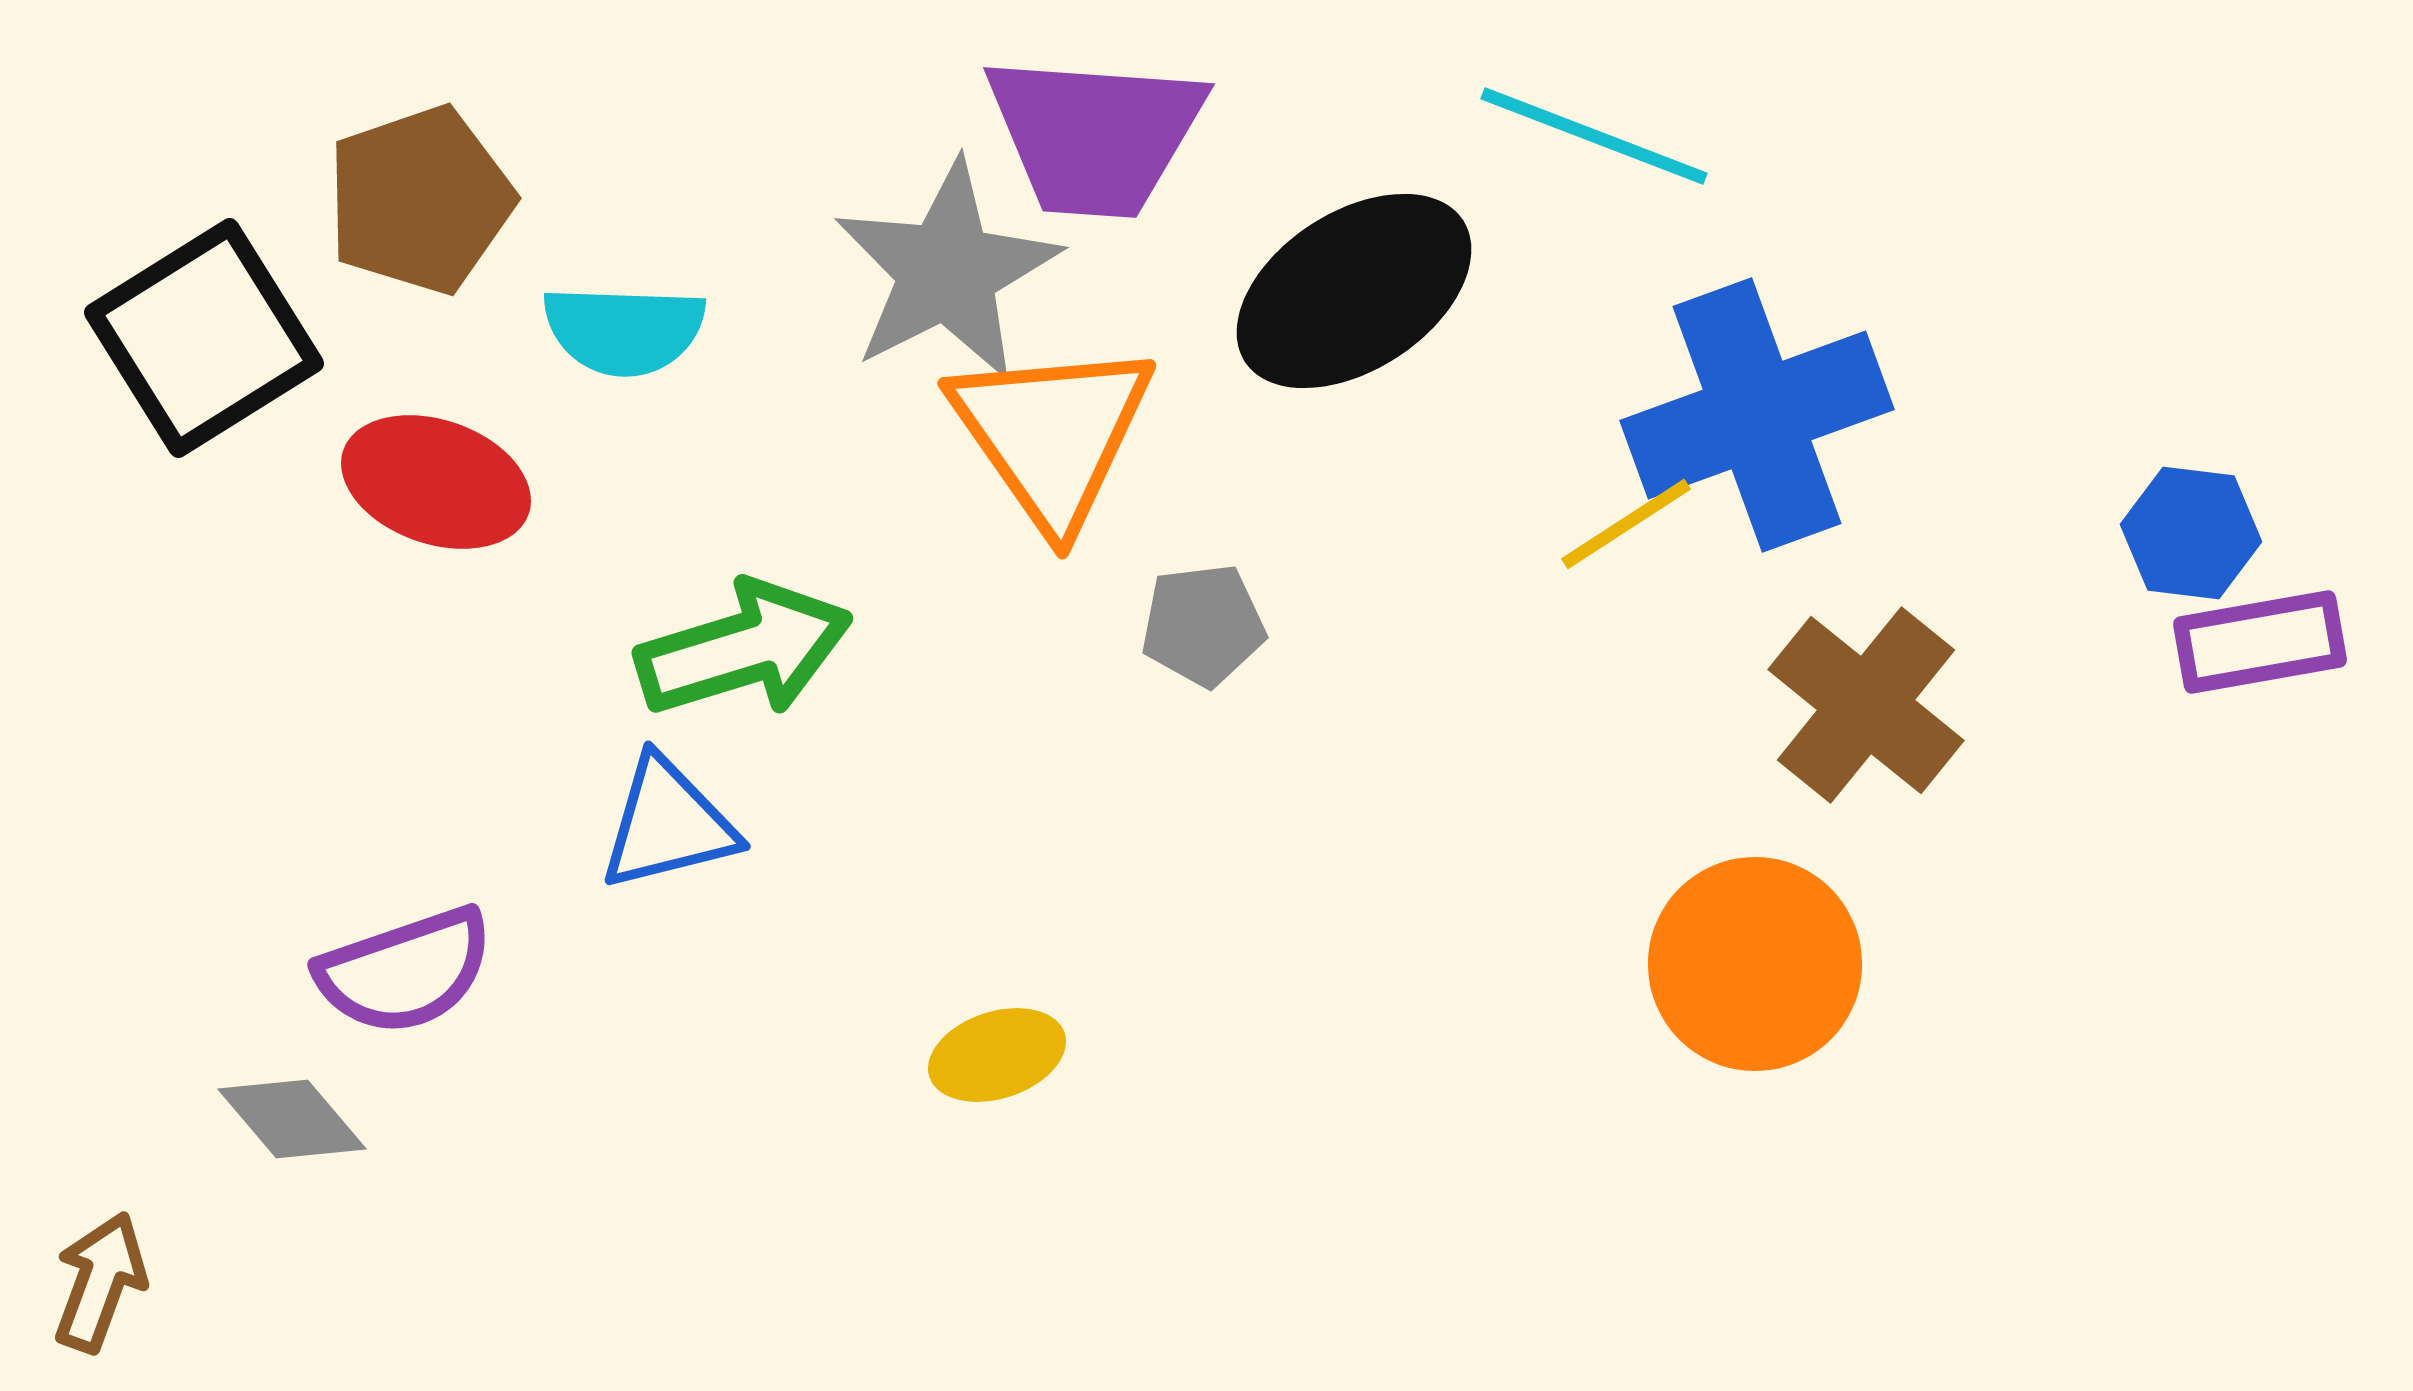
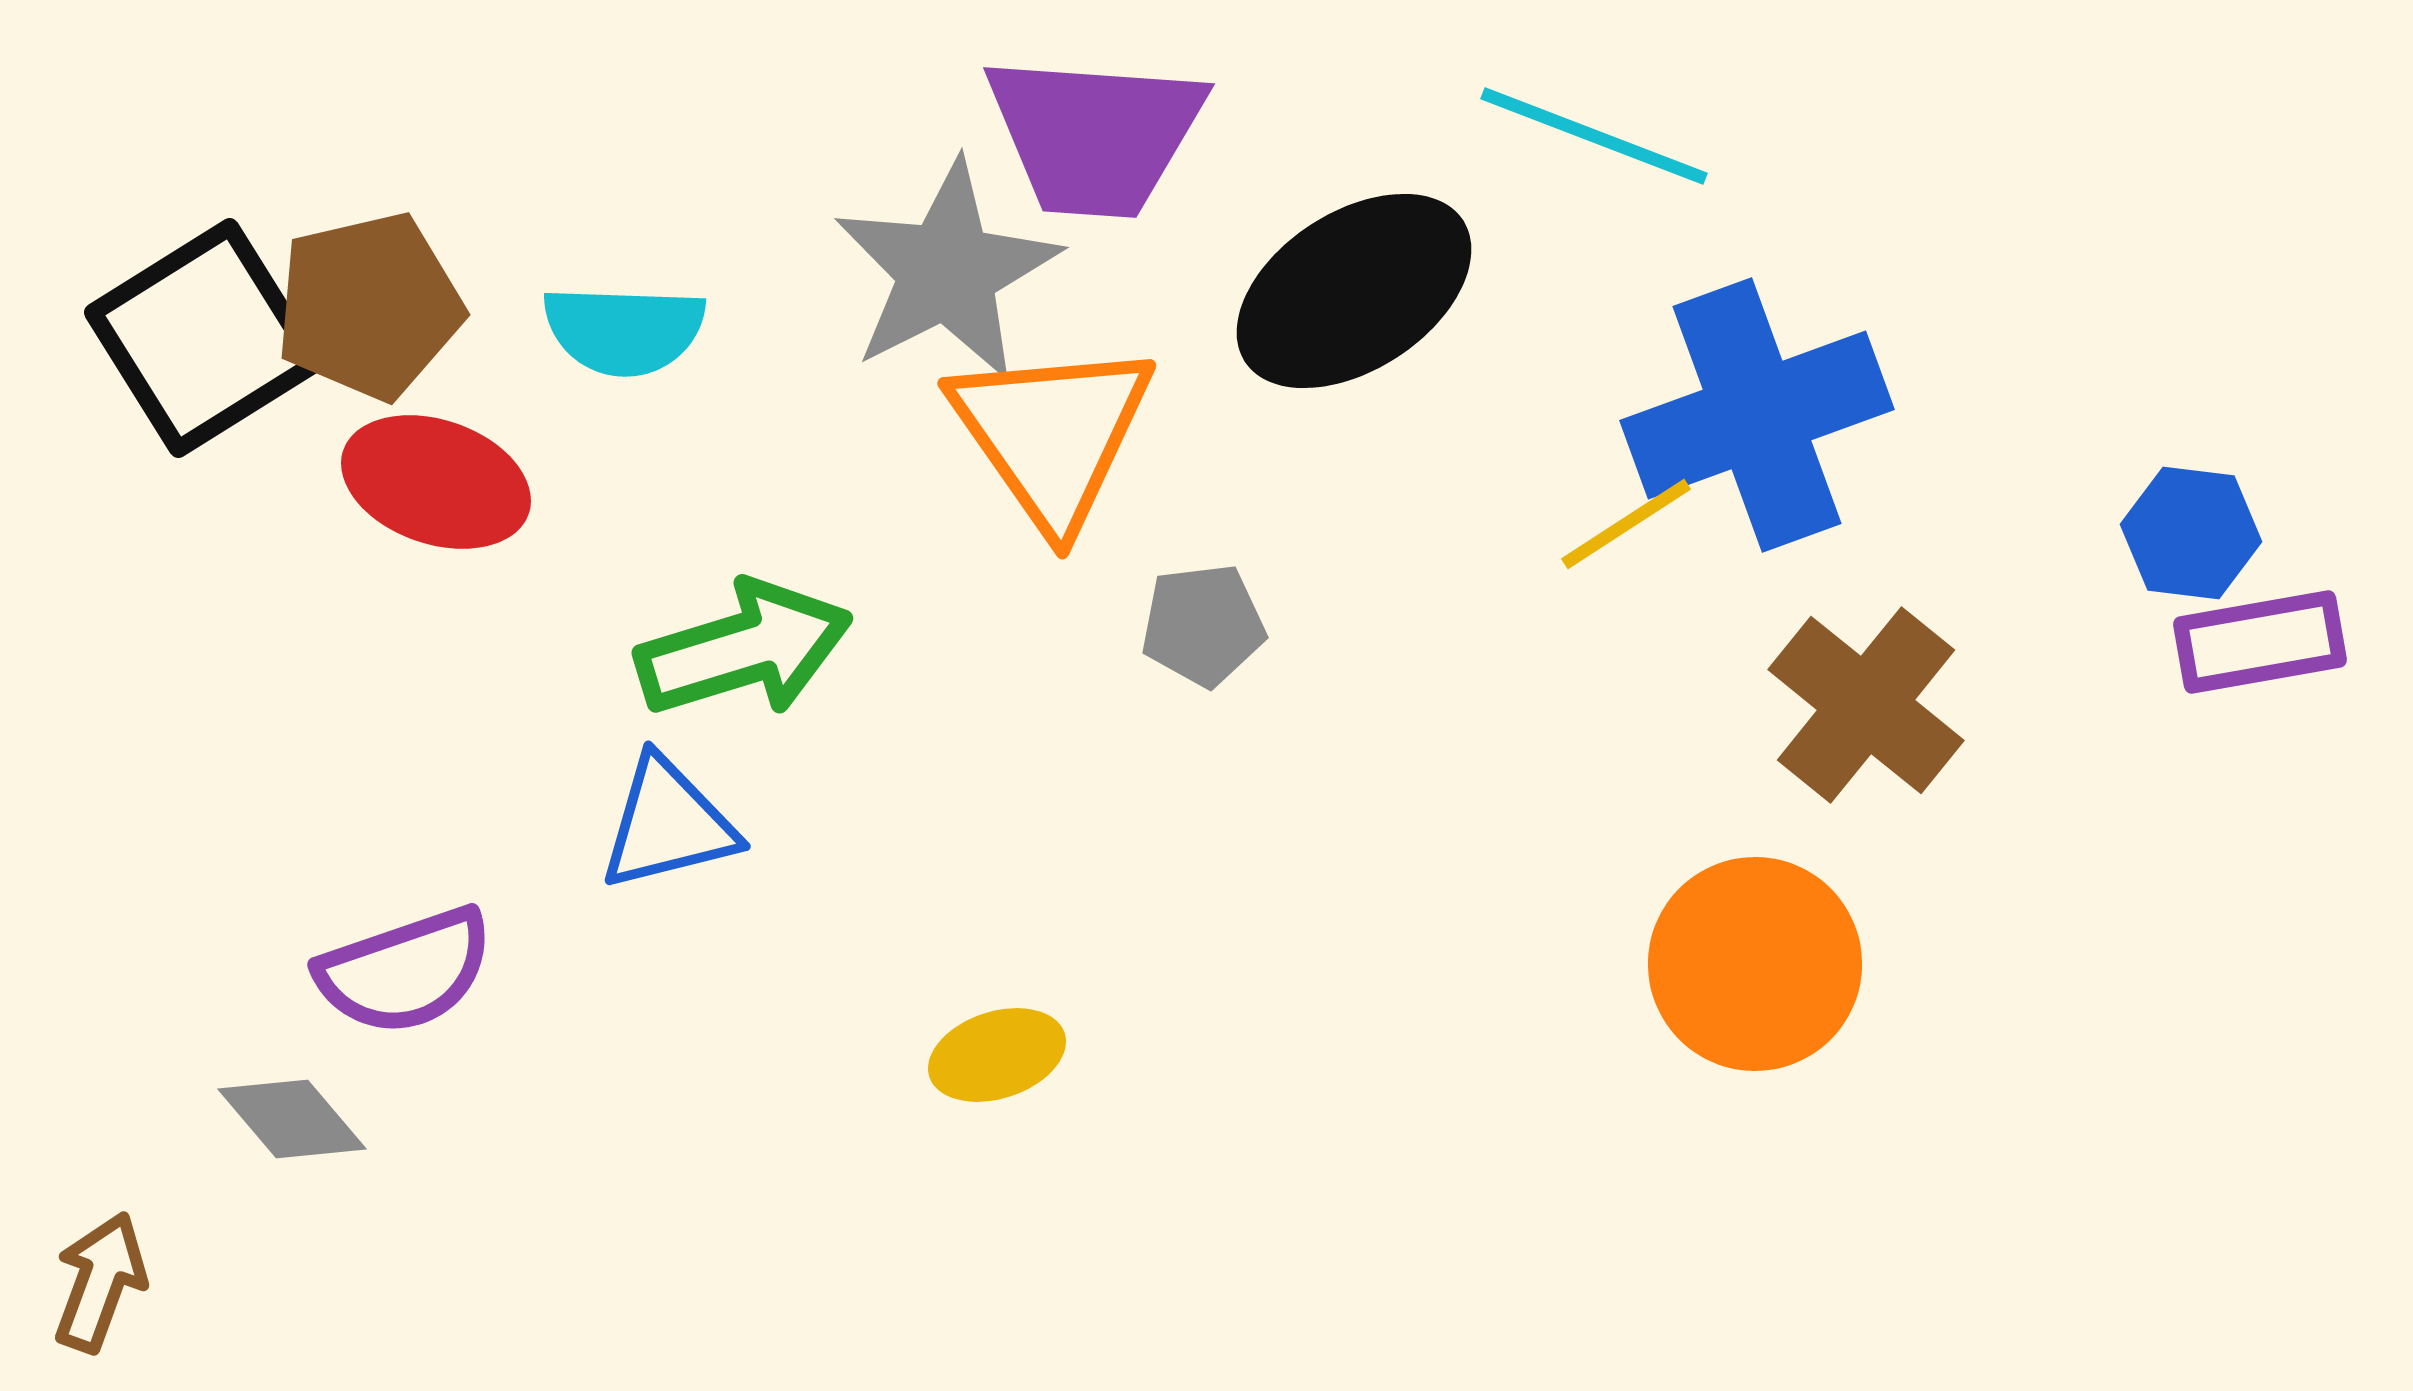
brown pentagon: moved 51 px left, 106 px down; rotated 6 degrees clockwise
